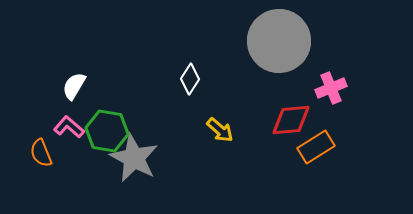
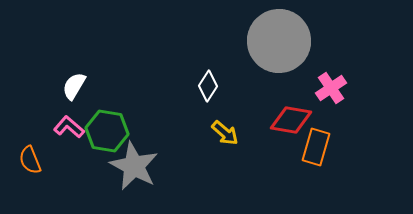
white diamond: moved 18 px right, 7 px down
pink cross: rotated 12 degrees counterclockwise
red diamond: rotated 15 degrees clockwise
yellow arrow: moved 5 px right, 3 px down
orange rectangle: rotated 42 degrees counterclockwise
orange semicircle: moved 11 px left, 7 px down
gray star: moved 8 px down
